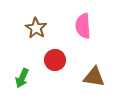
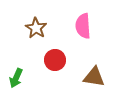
green arrow: moved 6 px left
